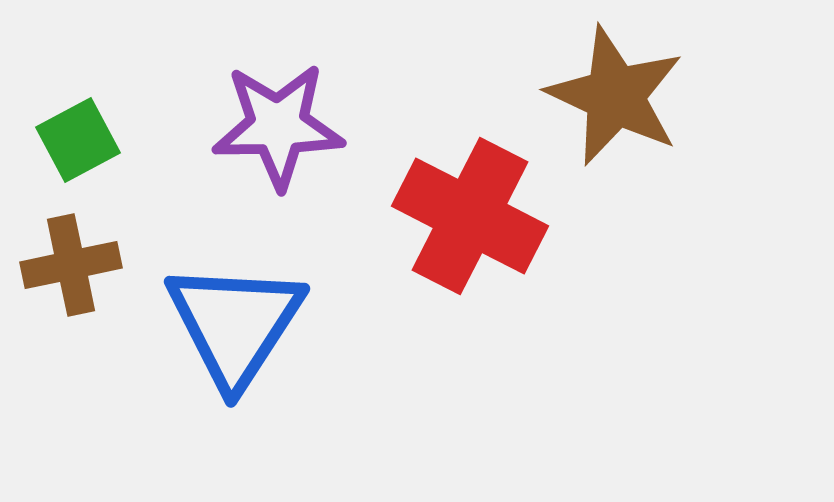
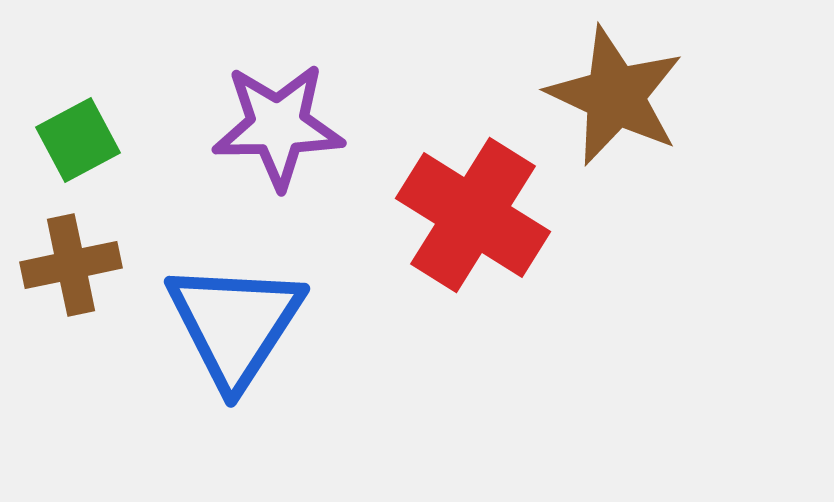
red cross: moved 3 px right, 1 px up; rotated 5 degrees clockwise
